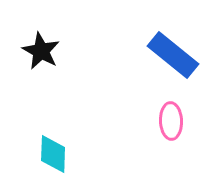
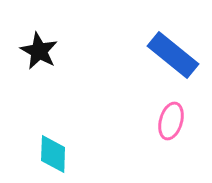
black star: moved 2 px left
pink ellipse: rotated 18 degrees clockwise
